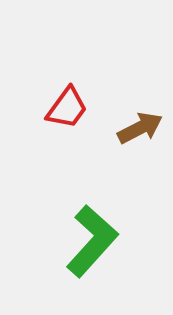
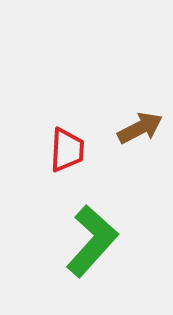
red trapezoid: moved 42 px down; rotated 33 degrees counterclockwise
